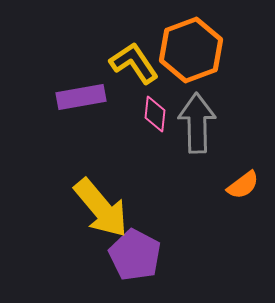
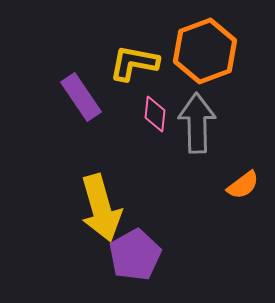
orange hexagon: moved 14 px right, 1 px down
yellow L-shape: rotated 45 degrees counterclockwise
purple rectangle: rotated 66 degrees clockwise
yellow arrow: rotated 24 degrees clockwise
purple pentagon: rotated 15 degrees clockwise
